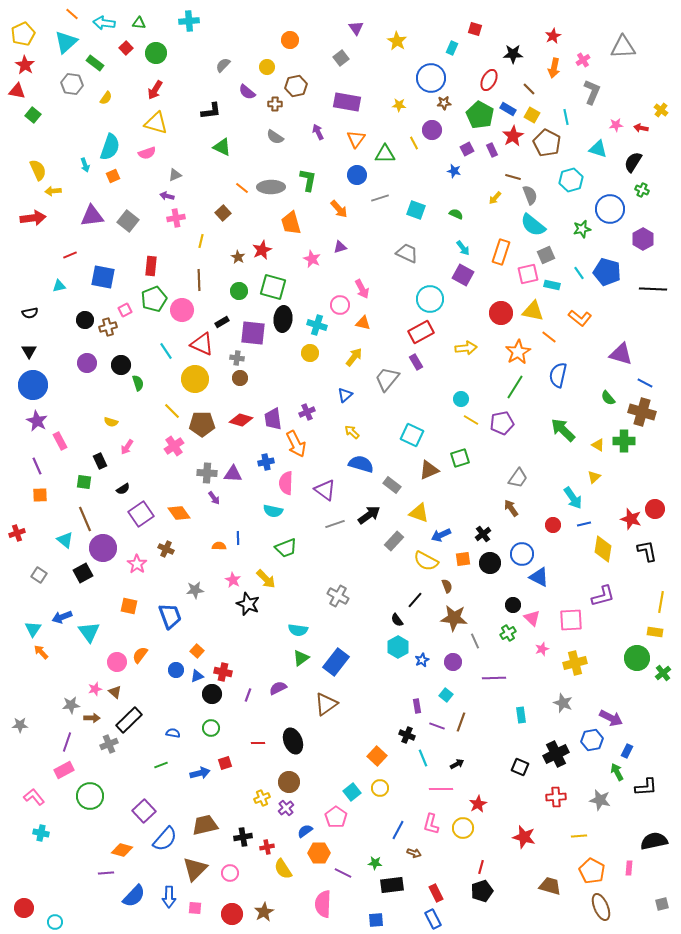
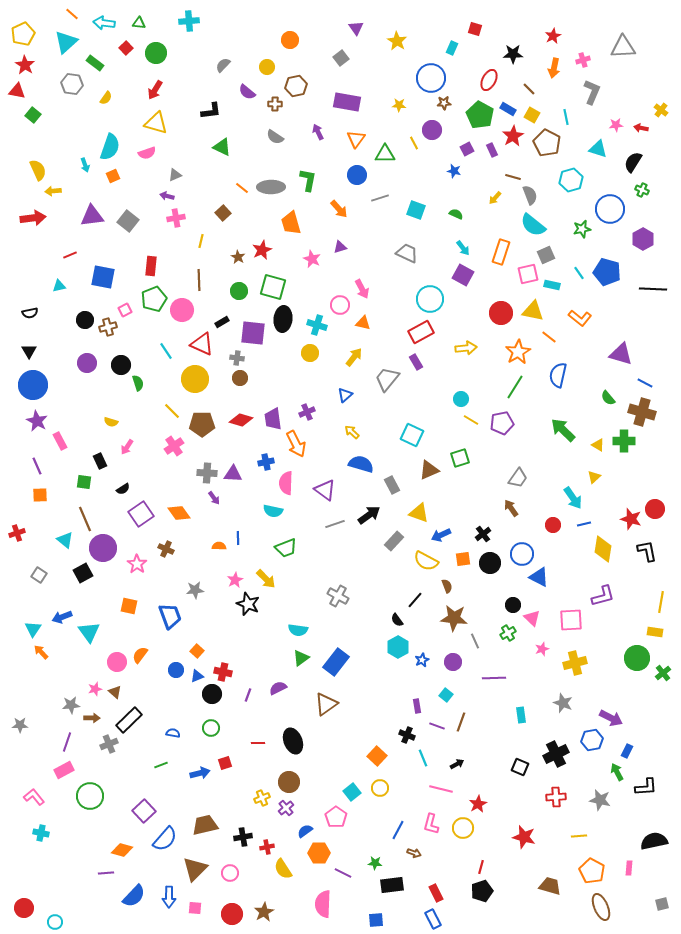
pink cross at (583, 60): rotated 16 degrees clockwise
gray rectangle at (392, 485): rotated 24 degrees clockwise
pink star at (233, 580): moved 2 px right; rotated 14 degrees clockwise
pink line at (441, 789): rotated 15 degrees clockwise
